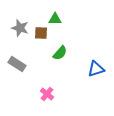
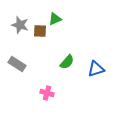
green triangle: rotated 24 degrees counterclockwise
gray star: moved 3 px up
brown square: moved 1 px left, 2 px up
green semicircle: moved 7 px right, 9 px down
pink cross: moved 1 px up; rotated 24 degrees counterclockwise
